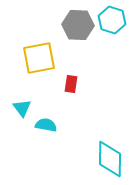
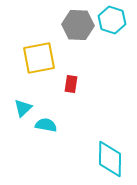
cyan triangle: moved 1 px right; rotated 24 degrees clockwise
